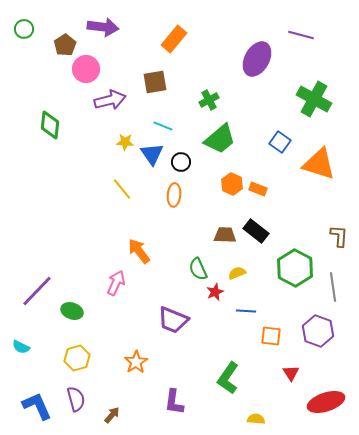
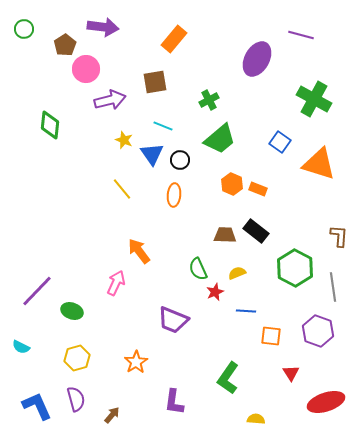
yellow star at (125, 142): moved 1 px left, 2 px up; rotated 18 degrees clockwise
black circle at (181, 162): moved 1 px left, 2 px up
